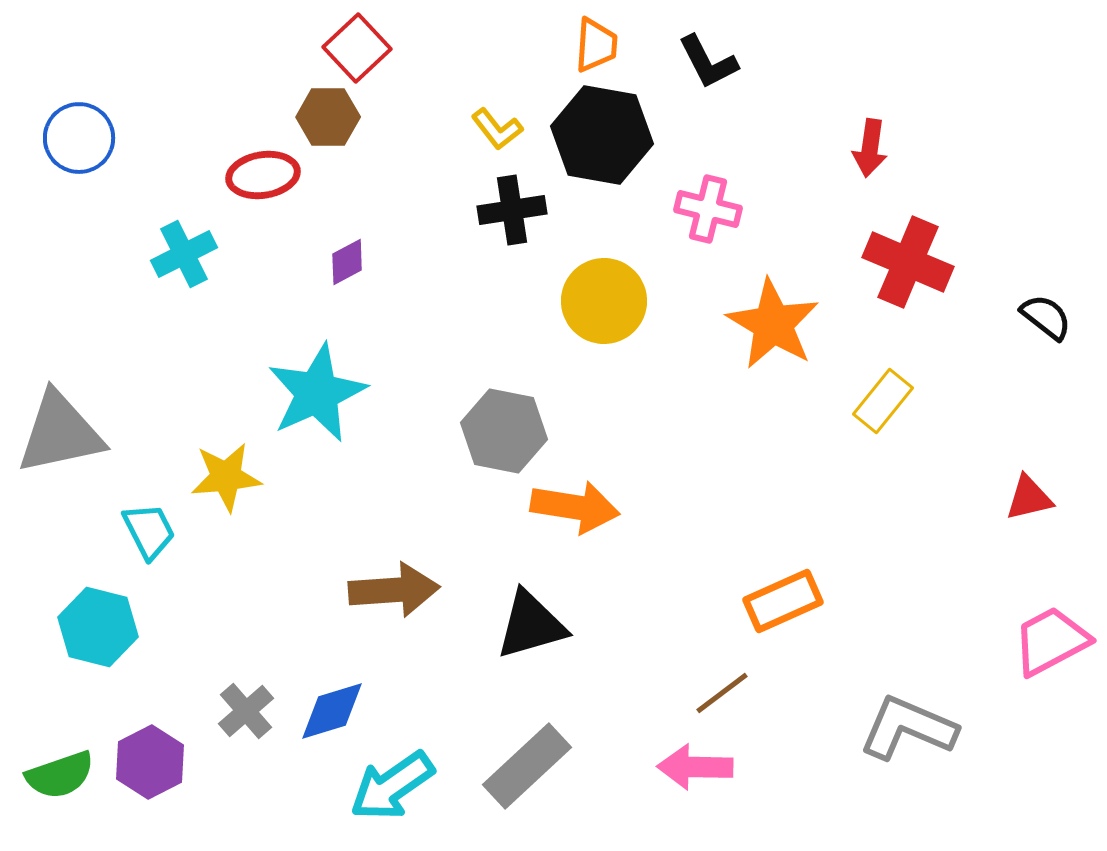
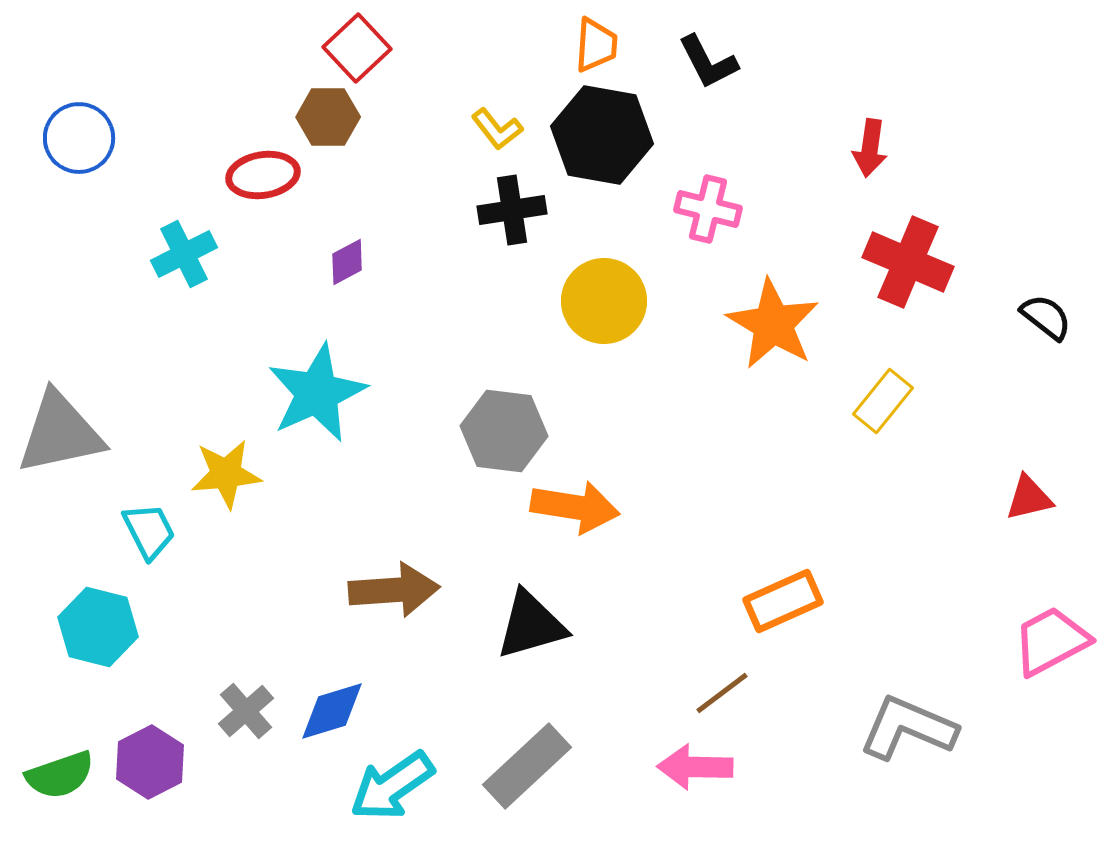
gray hexagon: rotated 4 degrees counterclockwise
yellow star: moved 3 px up
